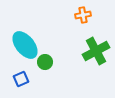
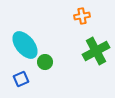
orange cross: moved 1 px left, 1 px down
